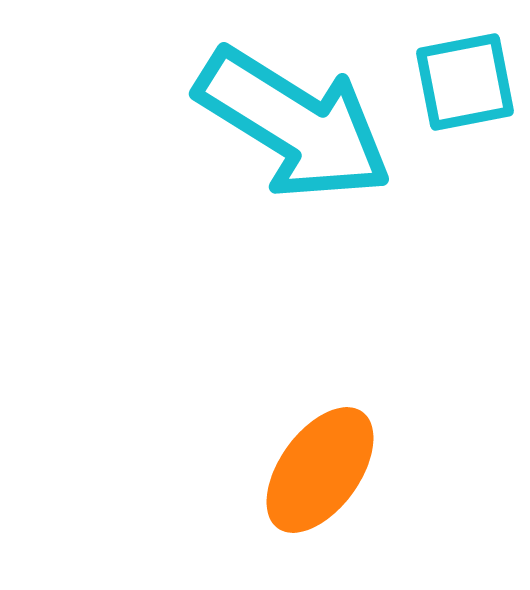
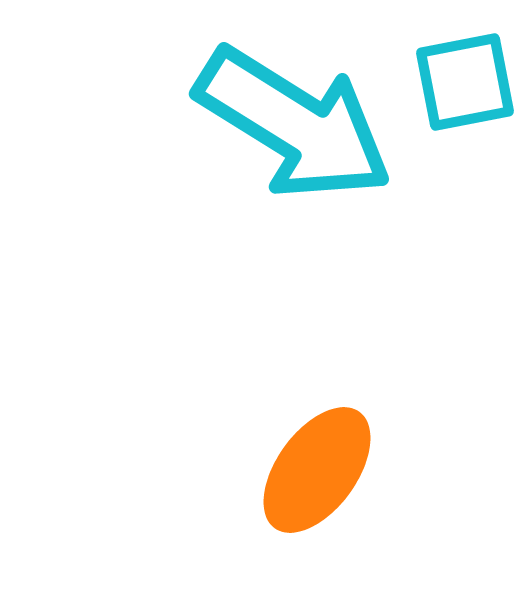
orange ellipse: moved 3 px left
